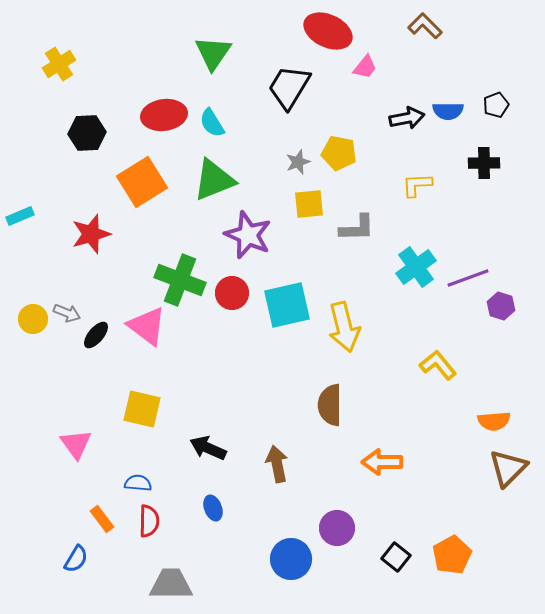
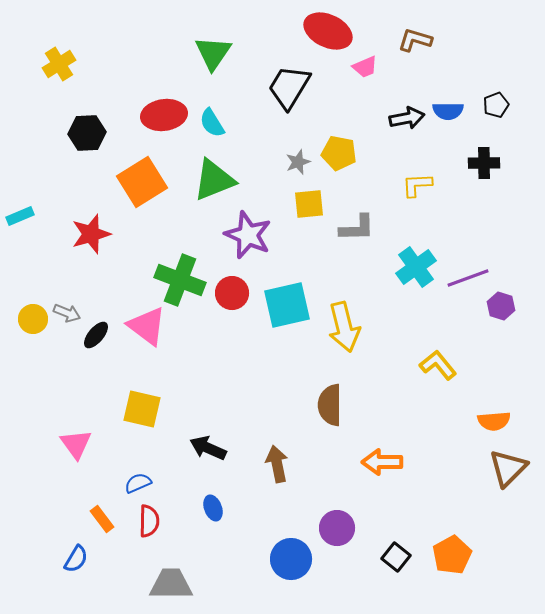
brown L-shape at (425, 26): moved 10 px left, 14 px down; rotated 28 degrees counterclockwise
pink trapezoid at (365, 67): rotated 28 degrees clockwise
blue semicircle at (138, 483): rotated 28 degrees counterclockwise
